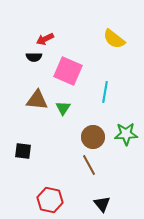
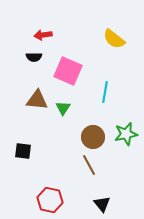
red arrow: moved 2 px left, 4 px up; rotated 18 degrees clockwise
green star: rotated 10 degrees counterclockwise
